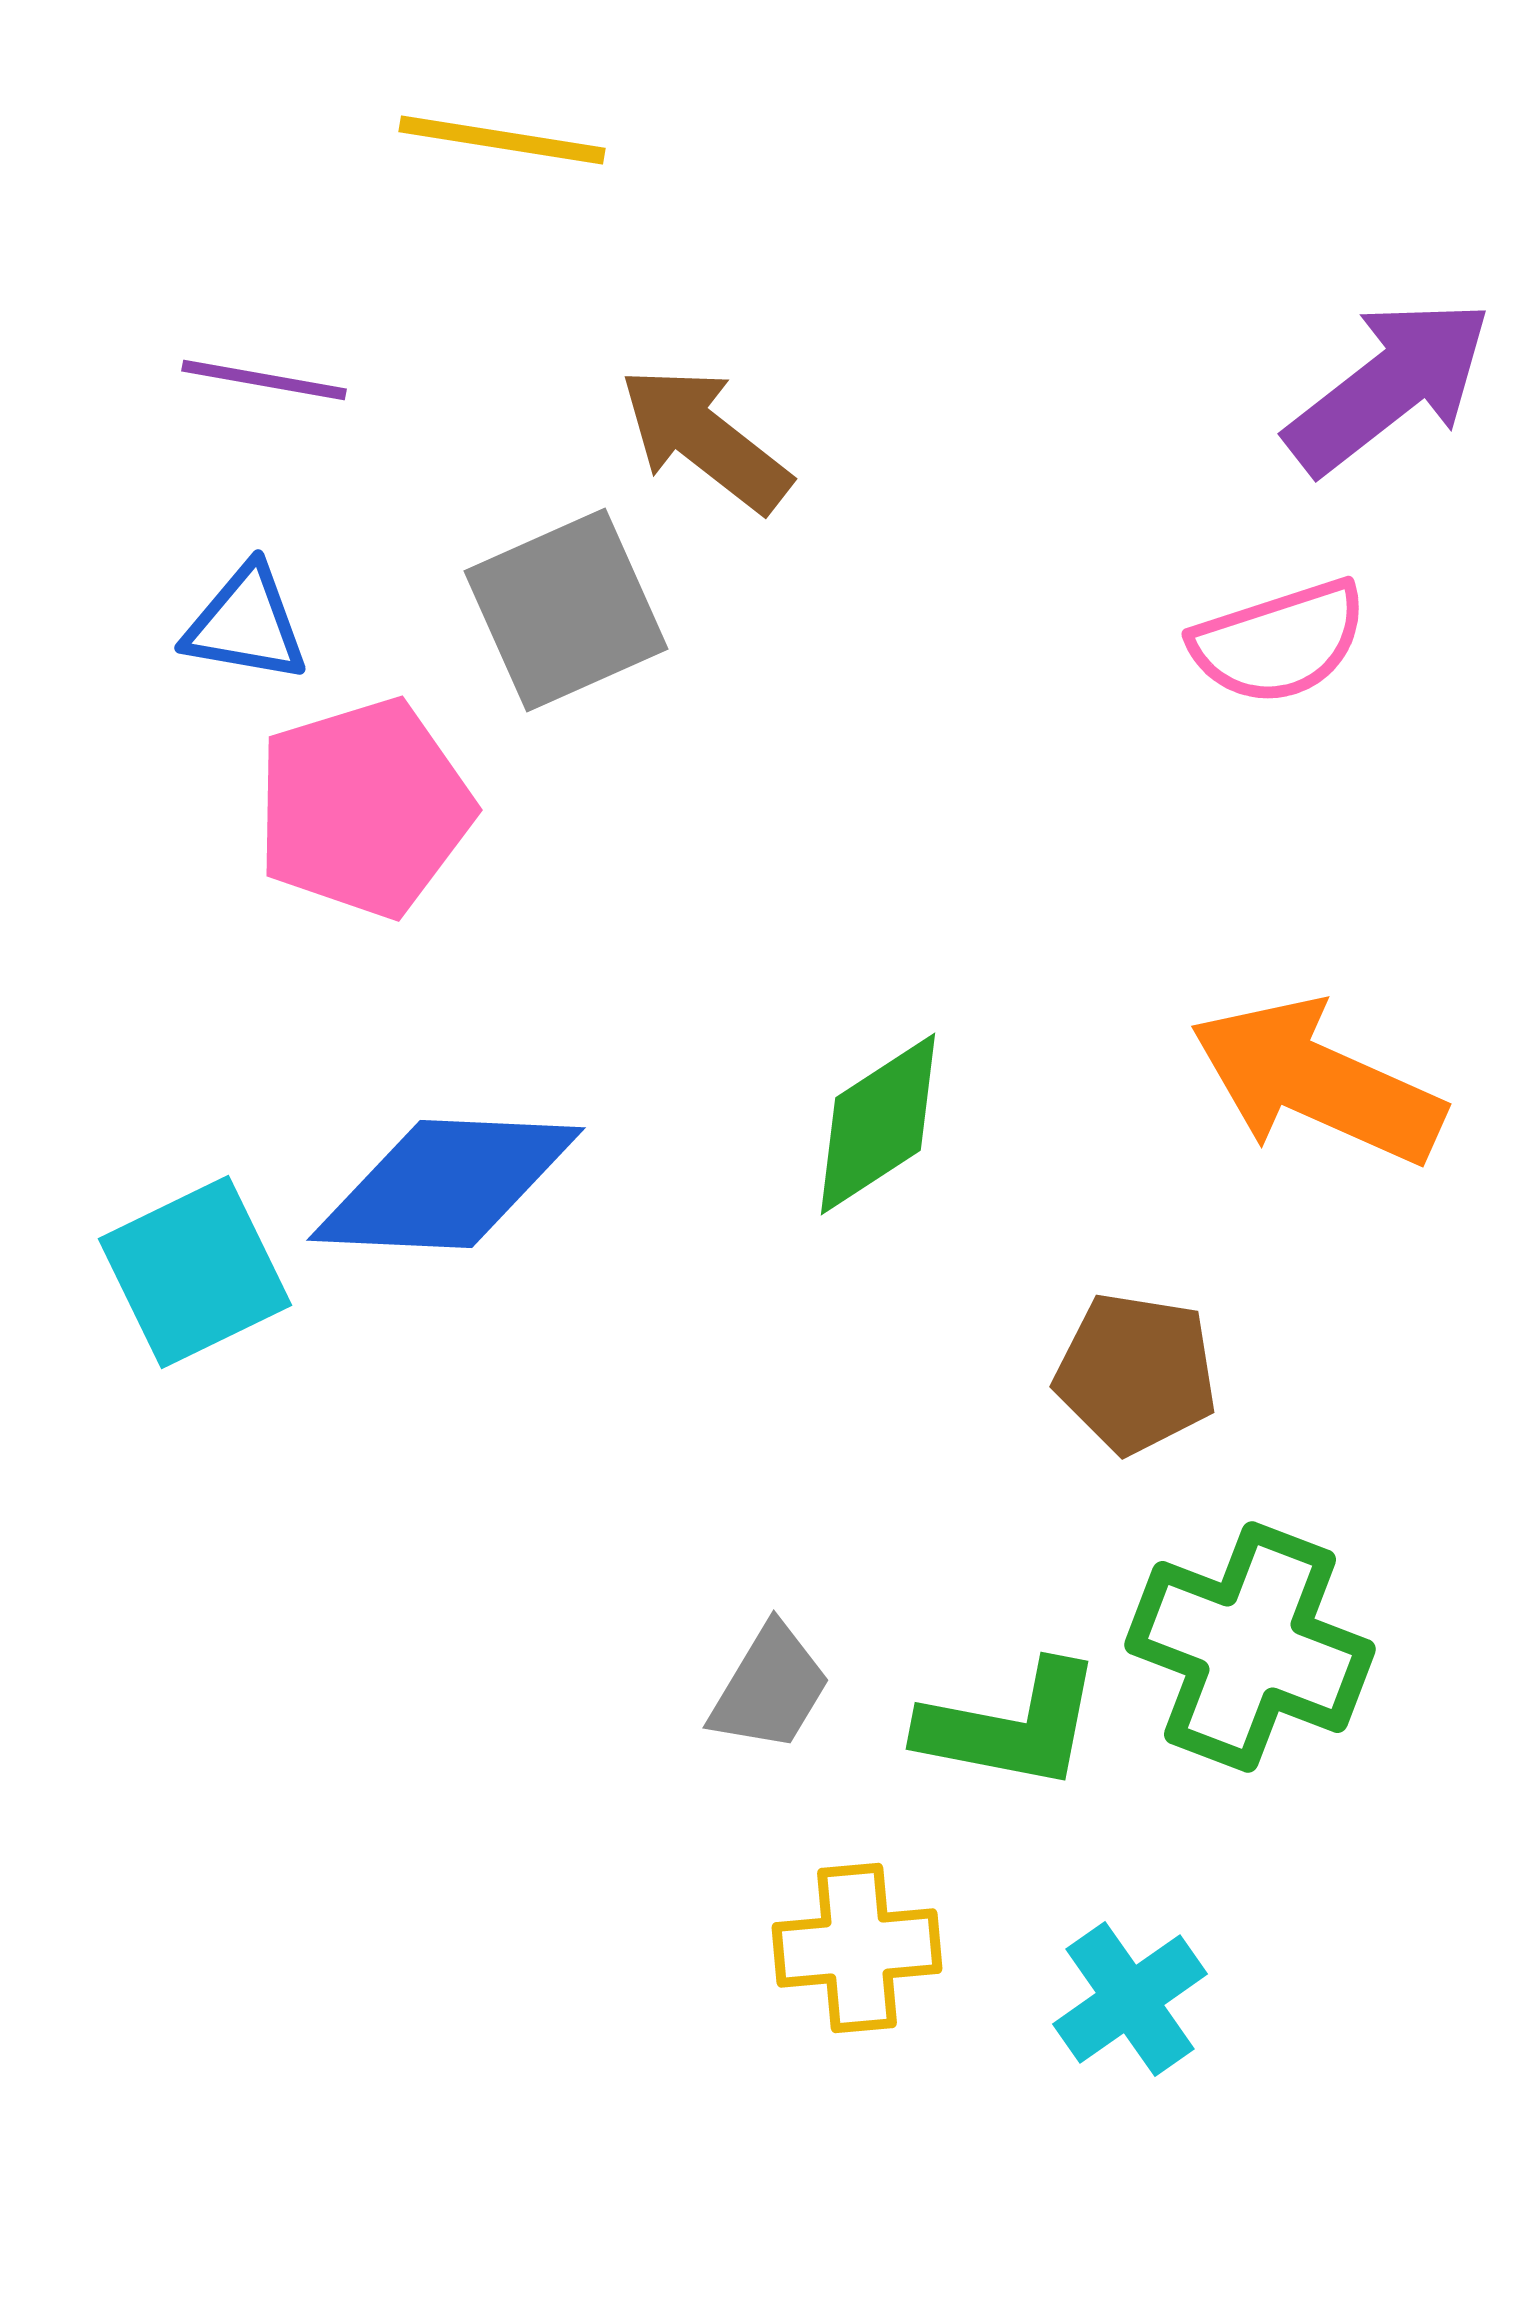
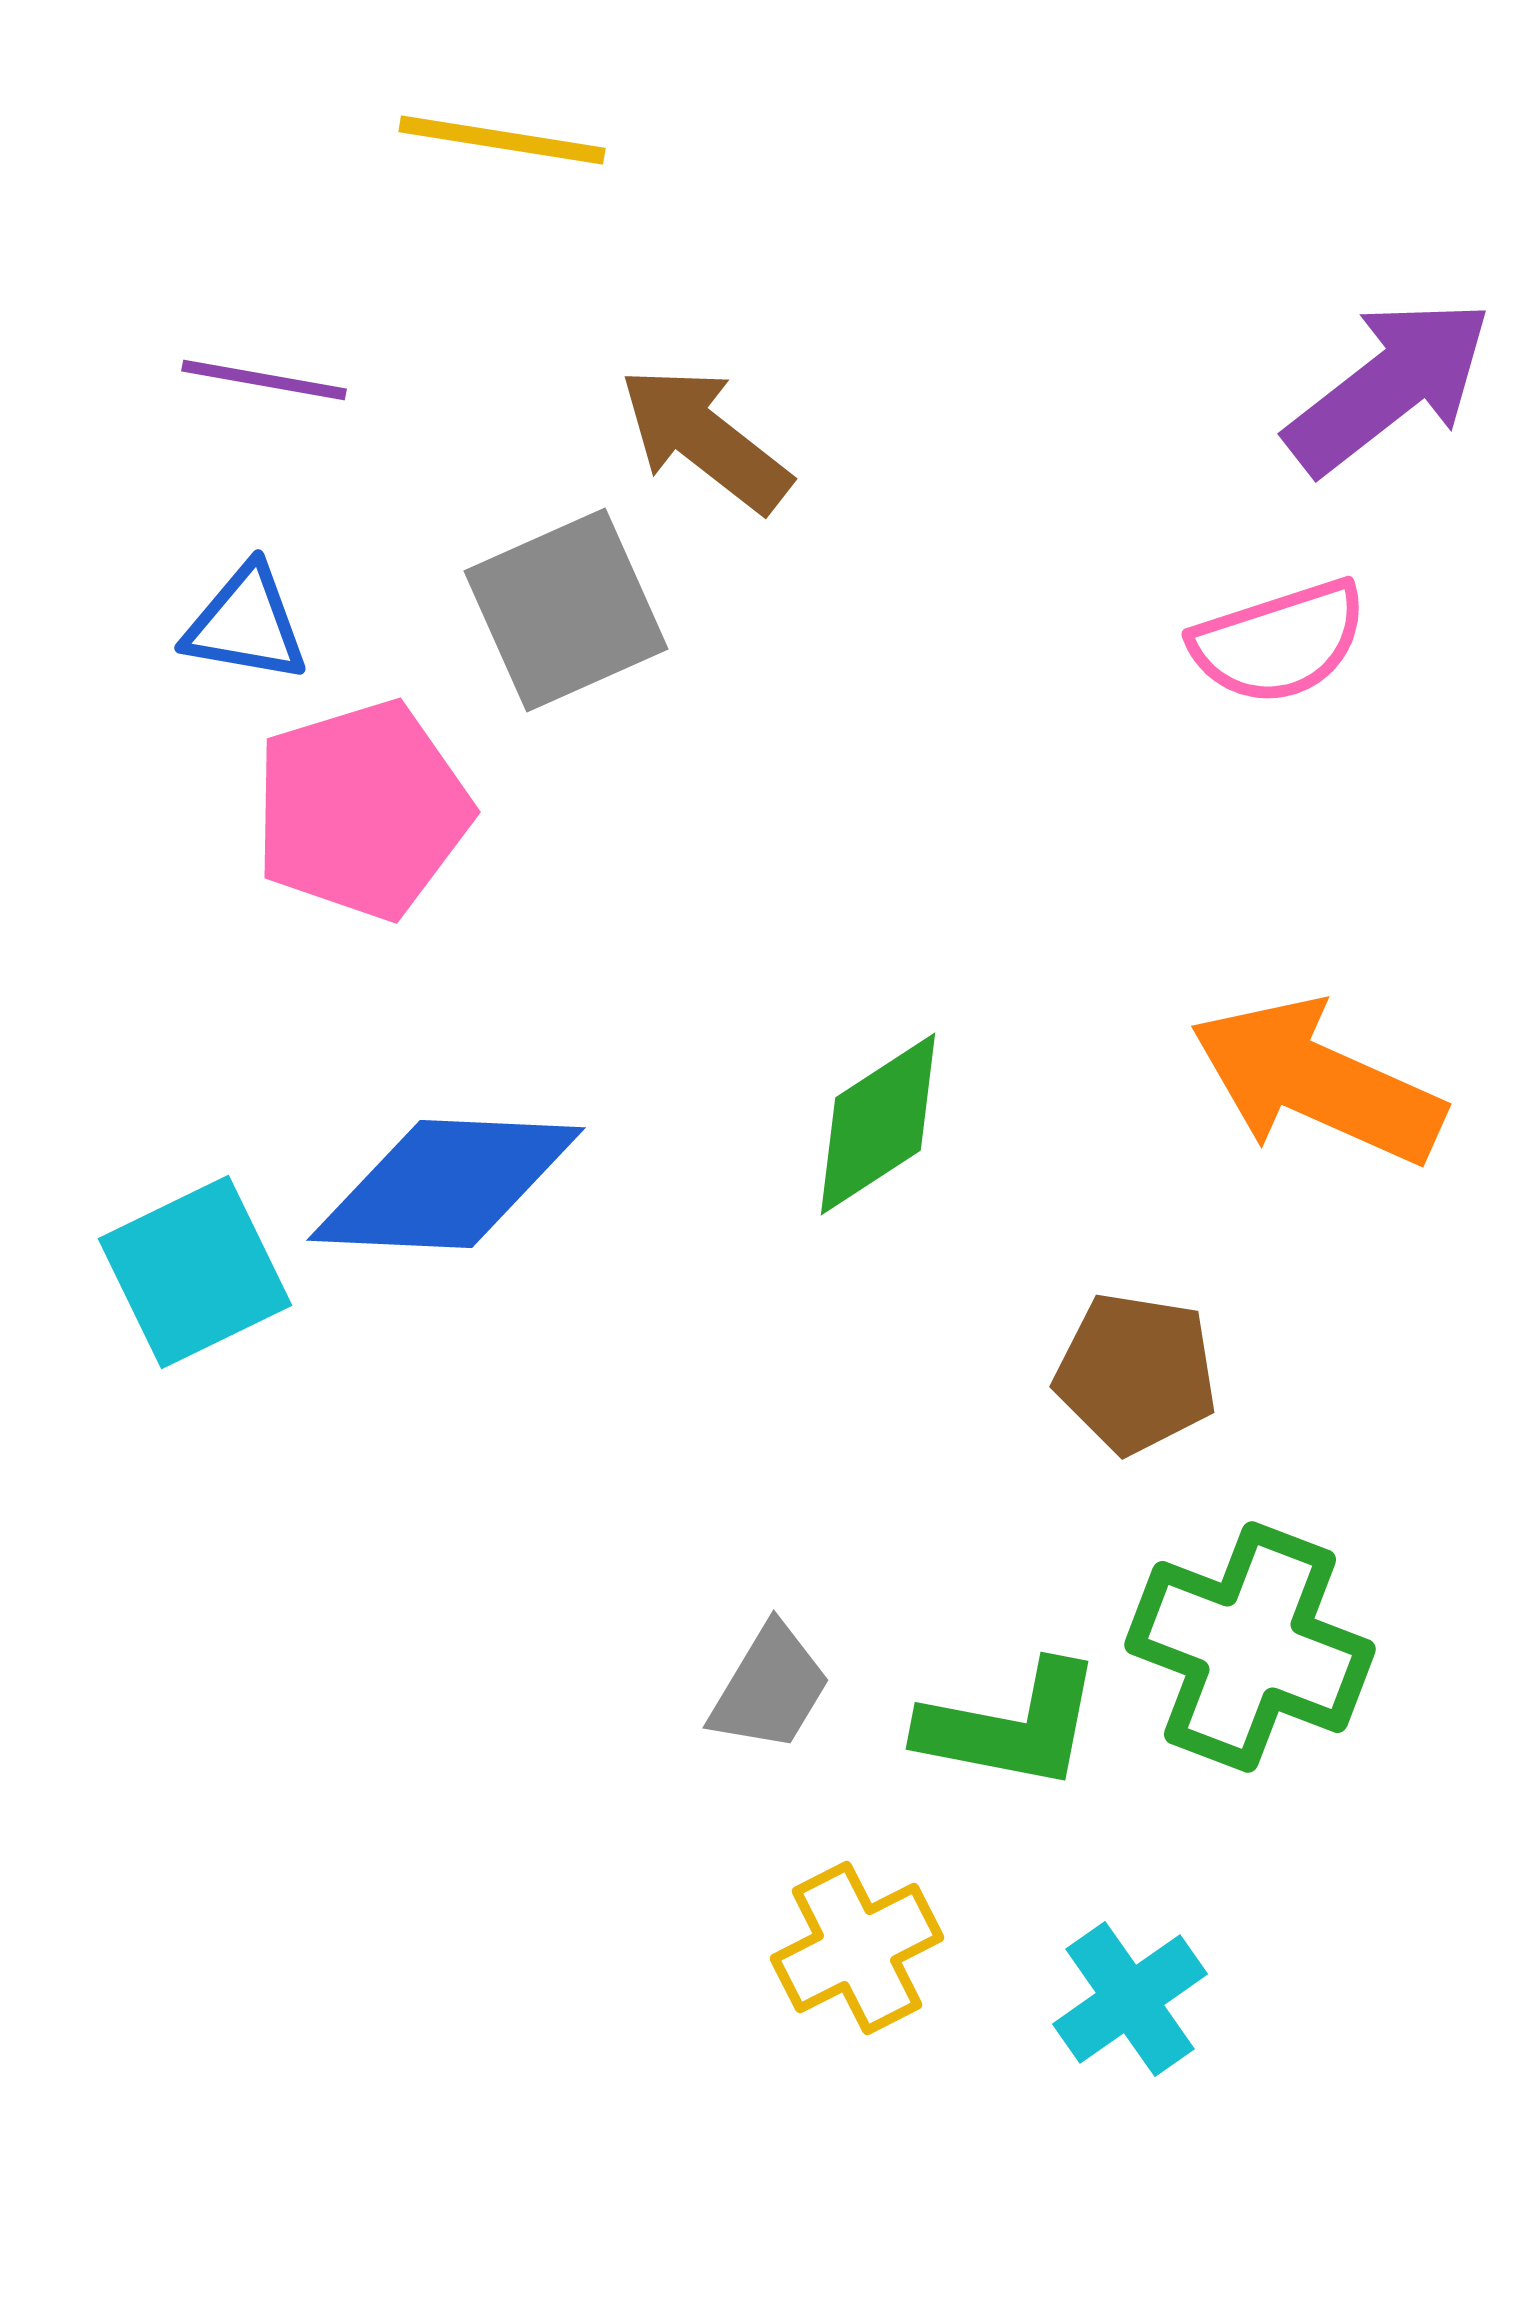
pink pentagon: moved 2 px left, 2 px down
yellow cross: rotated 22 degrees counterclockwise
